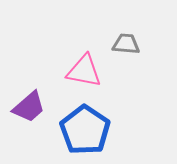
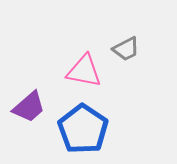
gray trapezoid: moved 5 px down; rotated 148 degrees clockwise
blue pentagon: moved 2 px left, 1 px up
